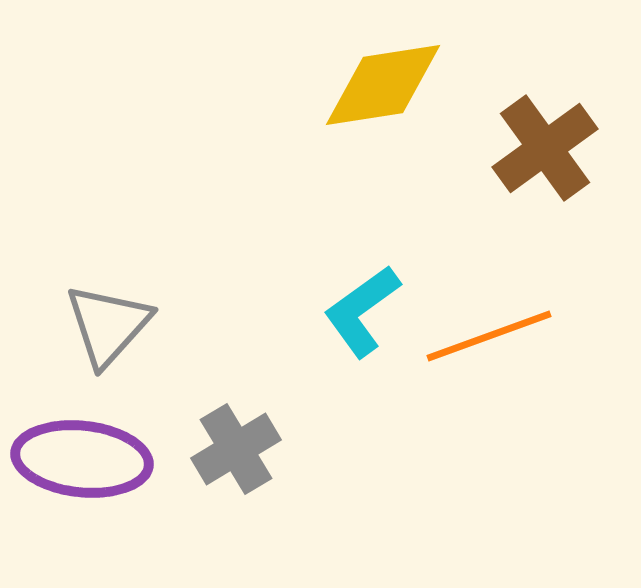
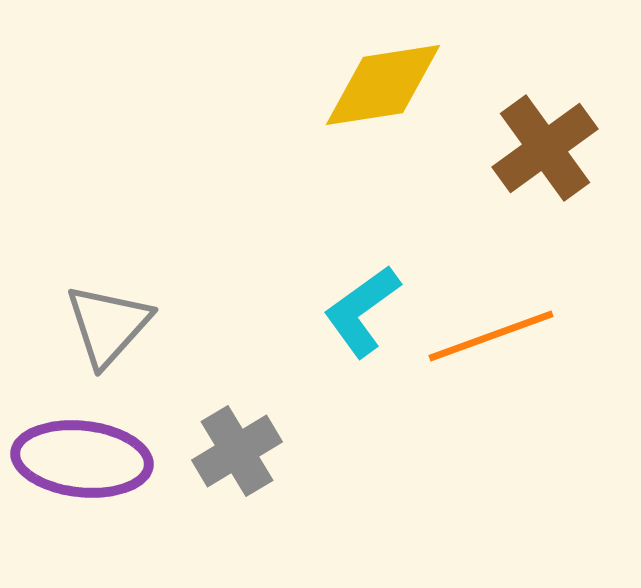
orange line: moved 2 px right
gray cross: moved 1 px right, 2 px down
